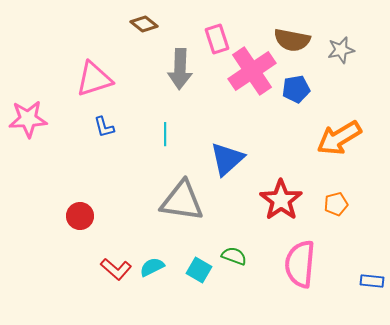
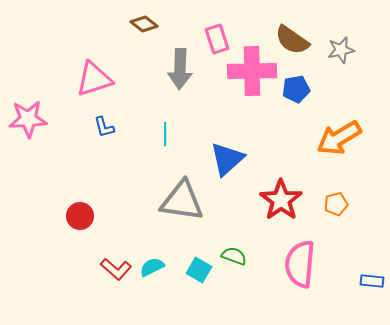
brown semicircle: rotated 24 degrees clockwise
pink cross: rotated 33 degrees clockwise
